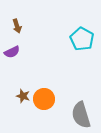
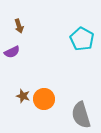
brown arrow: moved 2 px right
